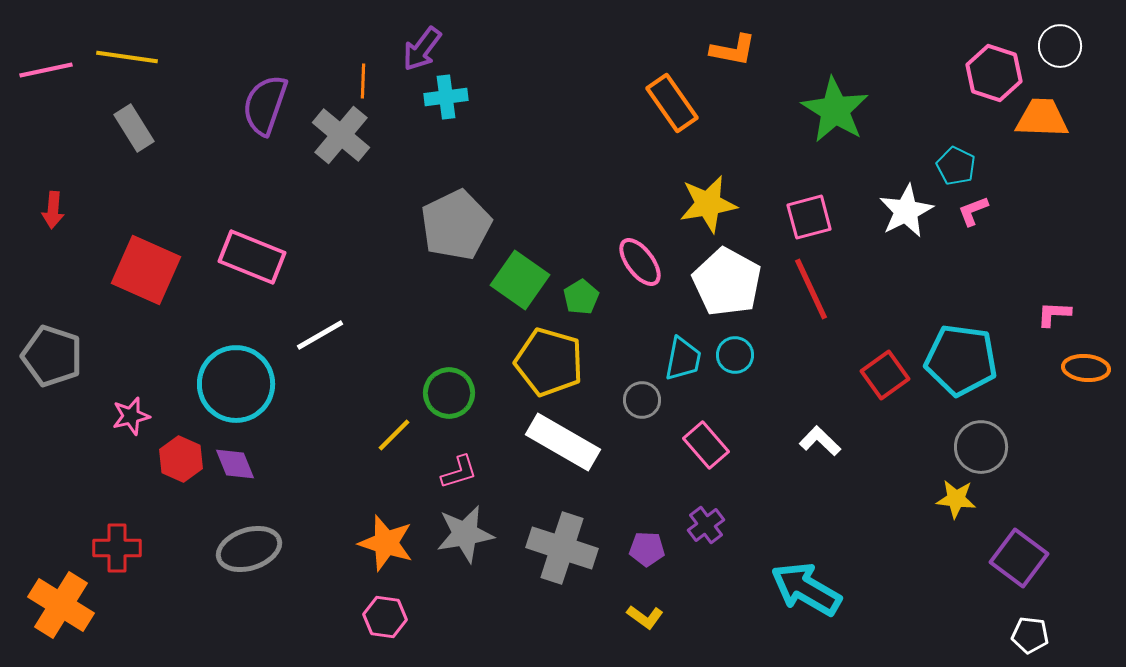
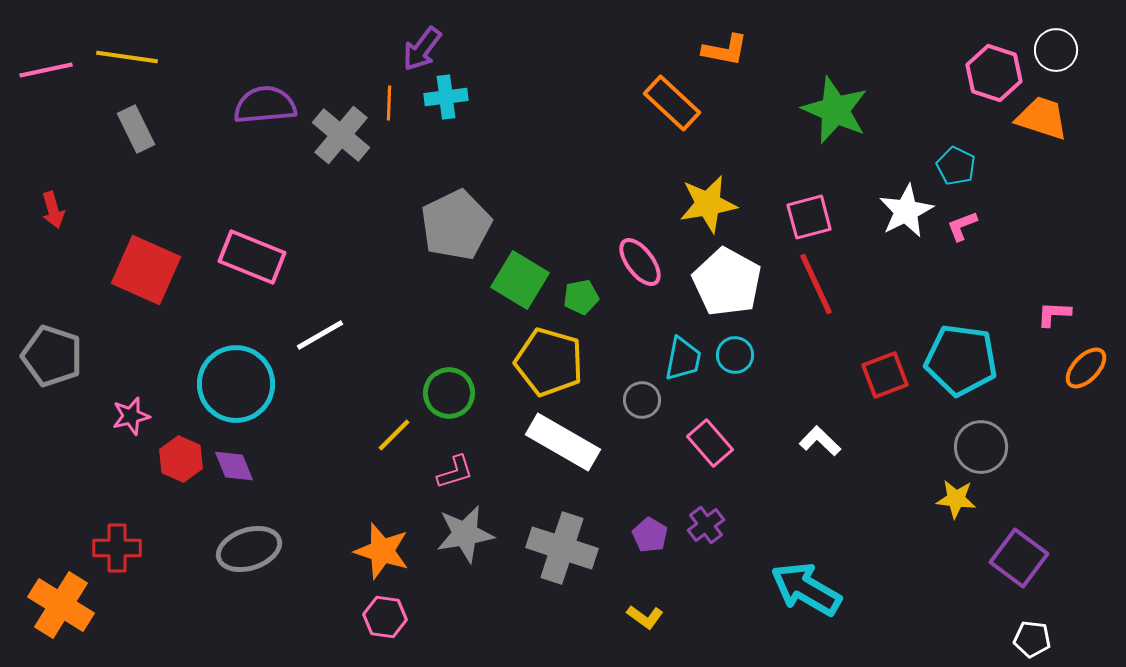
white circle at (1060, 46): moved 4 px left, 4 px down
orange L-shape at (733, 50): moved 8 px left
orange line at (363, 81): moved 26 px right, 22 px down
orange rectangle at (672, 103): rotated 12 degrees counterclockwise
purple semicircle at (265, 105): rotated 66 degrees clockwise
green star at (835, 110): rotated 8 degrees counterclockwise
orange trapezoid at (1042, 118): rotated 16 degrees clockwise
gray rectangle at (134, 128): moved 2 px right, 1 px down; rotated 6 degrees clockwise
red arrow at (53, 210): rotated 21 degrees counterclockwise
pink L-shape at (973, 211): moved 11 px left, 15 px down
green square at (520, 280): rotated 4 degrees counterclockwise
red line at (811, 289): moved 5 px right, 5 px up
green pentagon at (581, 297): rotated 20 degrees clockwise
orange ellipse at (1086, 368): rotated 51 degrees counterclockwise
red square at (885, 375): rotated 15 degrees clockwise
pink rectangle at (706, 445): moved 4 px right, 2 px up
purple diamond at (235, 464): moved 1 px left, 2 px down
pink L-shape at (459, 472): moved 4 px left
orange star at (386, 543): moved 4 px left, 8 px down
purple pentagon at (647, 549): moved 3 px right, 14 px up; rotated 28 degrees clockwise
white pentagon at (1030, 635): moved 2 px right, 4 px down
